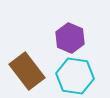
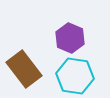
brown rectangle: moved 3 px left, 2 px up
